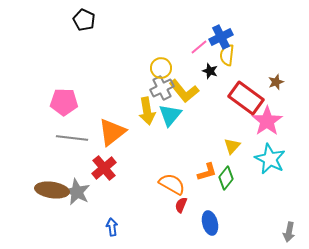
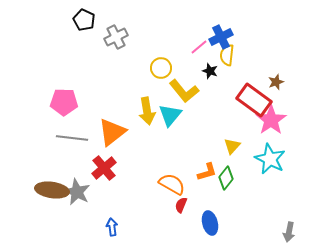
gray cross: moved 46 px left, 51 px up
red rectangle: moved 8 px right, 2 px down
pink star: moved 4 px right, 1 px up
